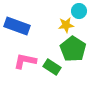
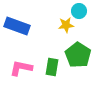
green pentagon: moved 5 px right, 6 px down
pink L-shape: moved 4 px left, 7 px down
green rectangle: rotated 66 degrees clockwise
